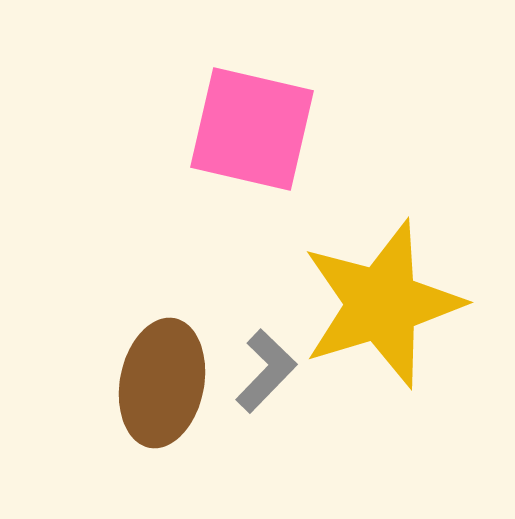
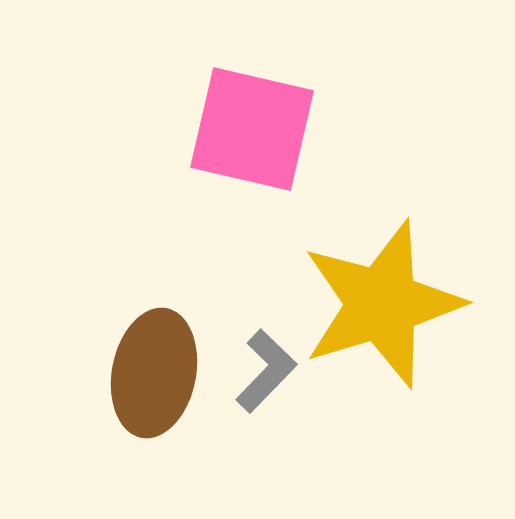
brown ellipse: moved 8 px left, 10 px up
